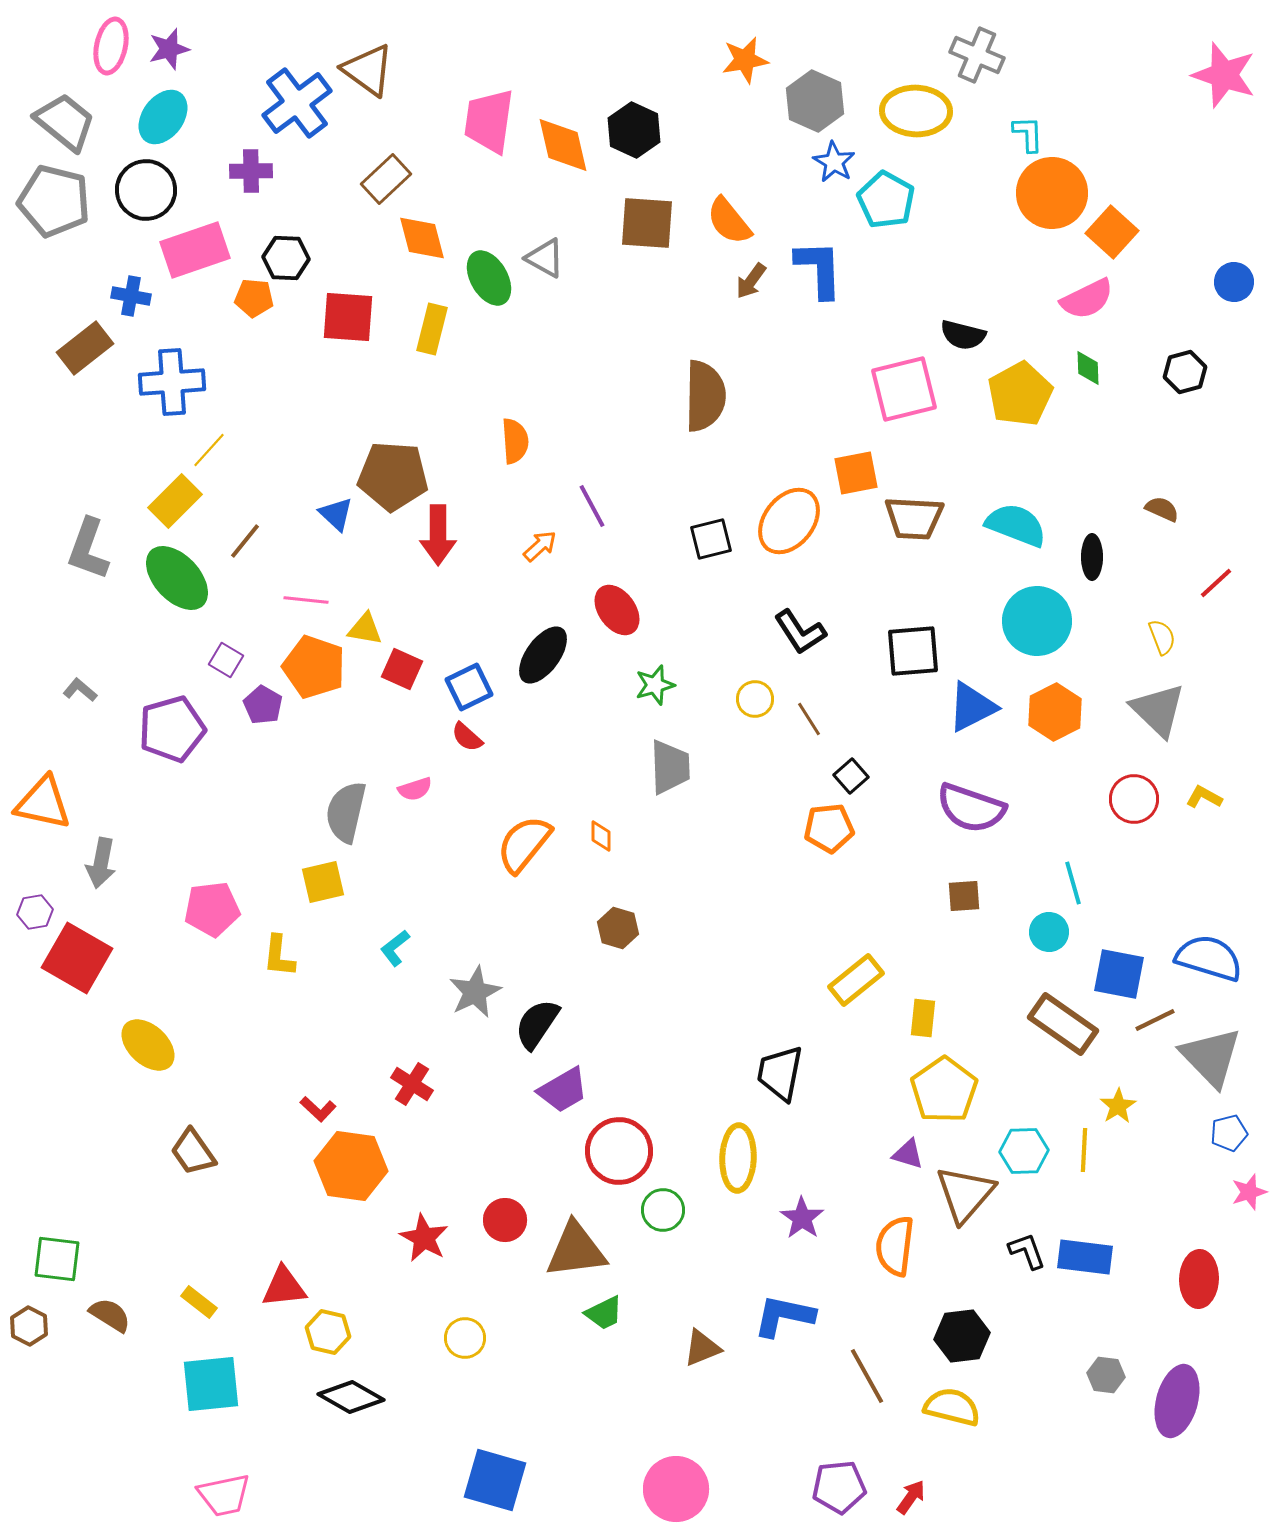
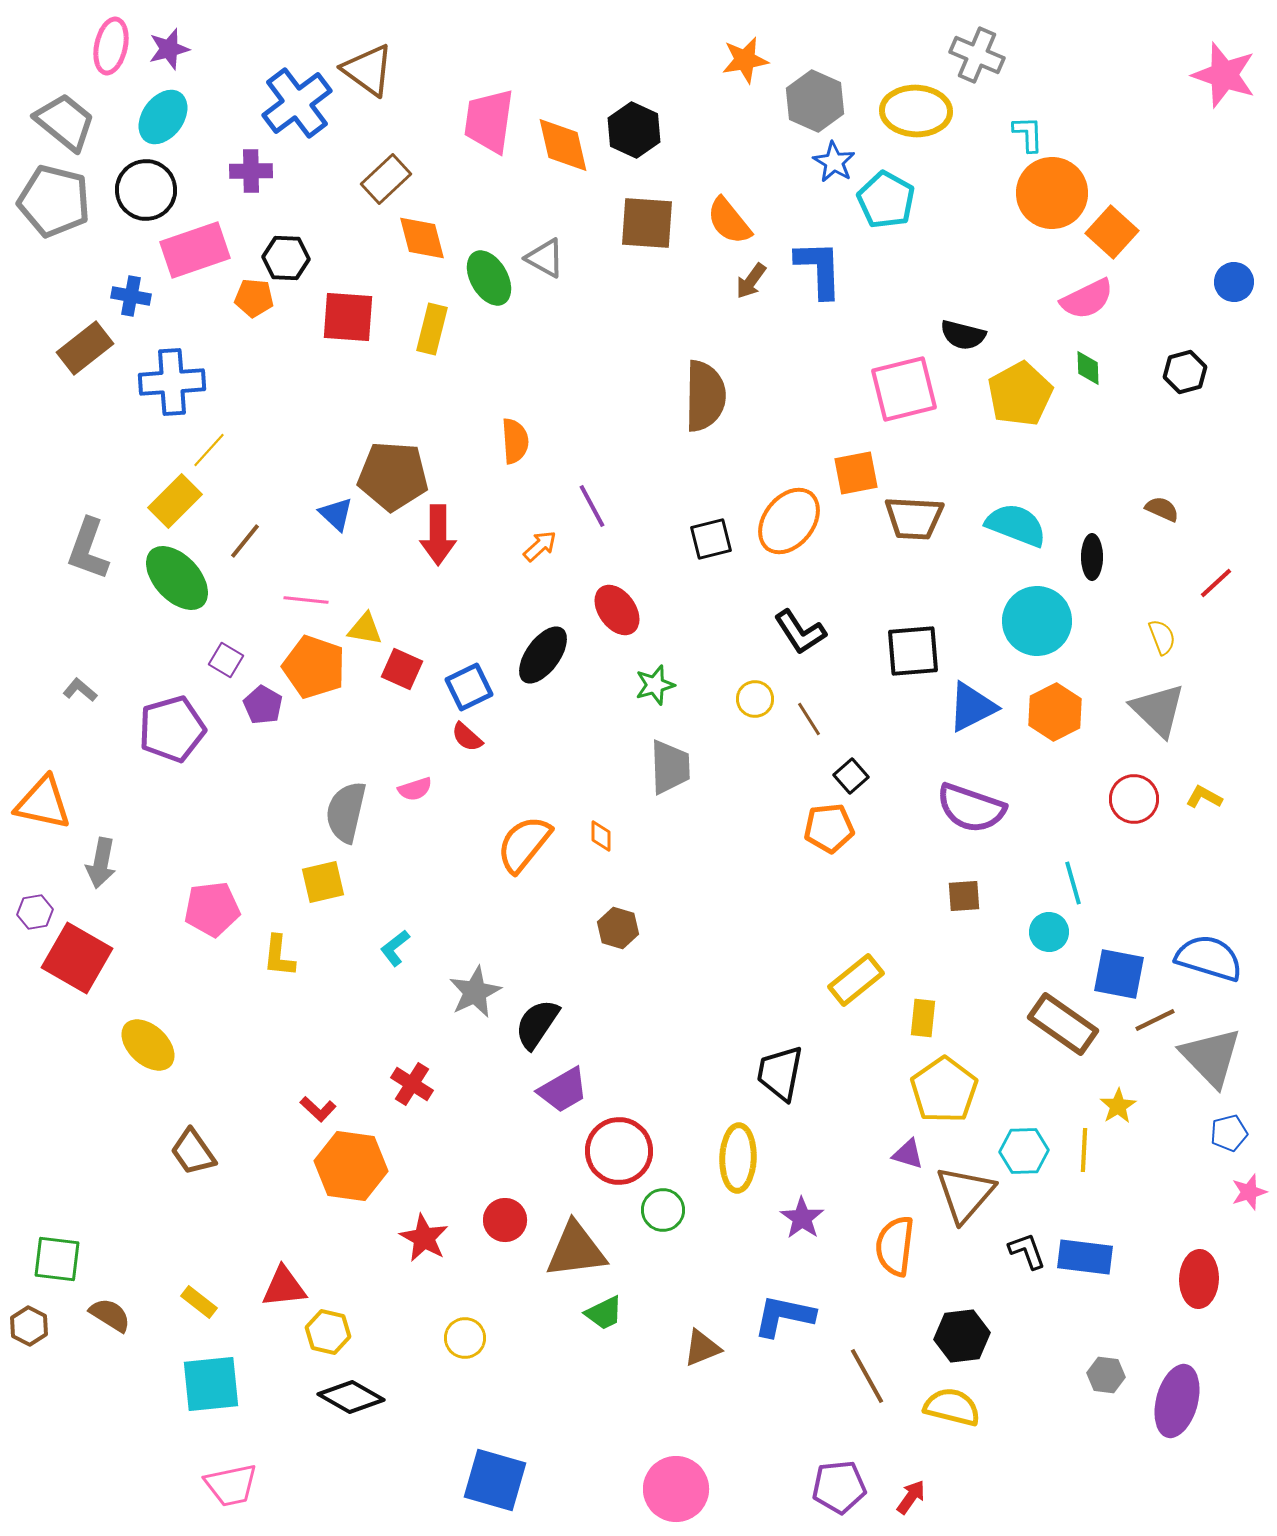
pink trapezoid at (224, 1495): moved 7 px right, 10 px up
